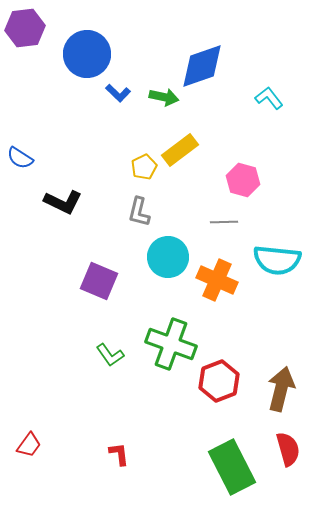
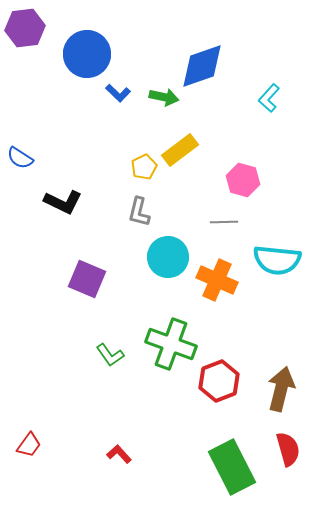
cyan L-shape: rotated 100 degrees counterclockwise
purple square: moved 12 px left, 2 px up
red L-shape: rotated 35 degrees counterclockwise
